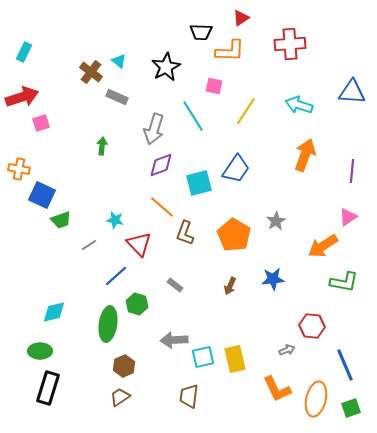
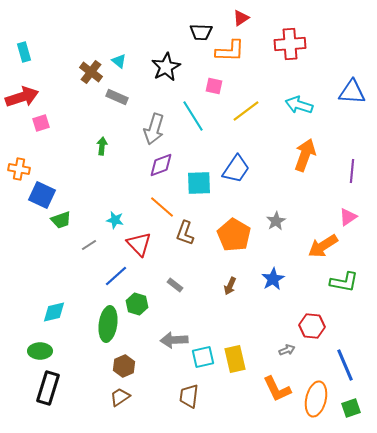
cyan rectangle at (24, 52): rotated 42 degrees counterclockwise
yellow line at (246, 111): rotated 20 degrees clockwise
cyan square at (199, 183): rotated 12 degrees clockwise
blue star at (273, 279): rotated 25 degrees counterclockwise
